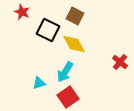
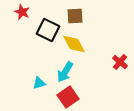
brown square: rotated 30 degrees counterclockwise
